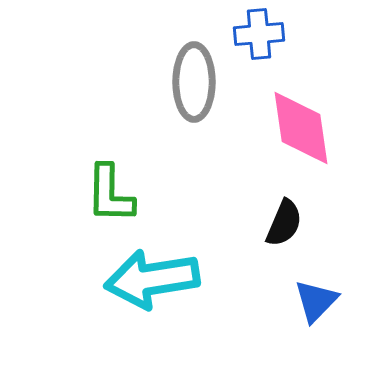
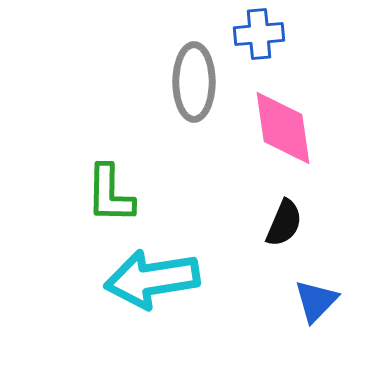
pink diamond: moved 18 px left
